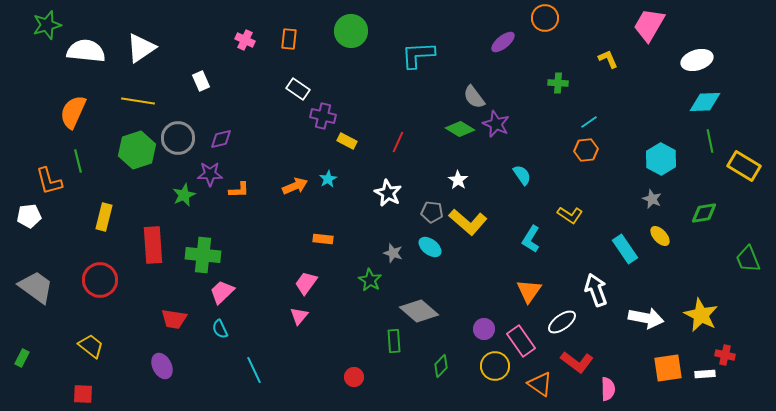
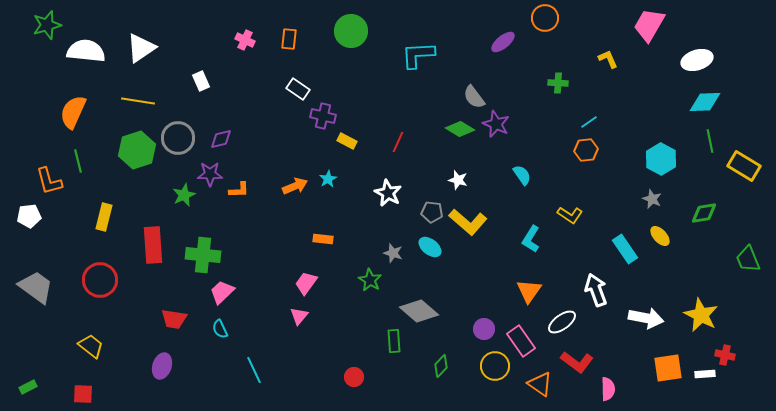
white star at (458, 180): rotated 18 degrees counterclockwise
green rectangle at (22, 358): moved 6 px right, 29 px down; rotated 36 degrees clockwise
purple ellipse at (162, 366): rotated 45 degrees clockwise
